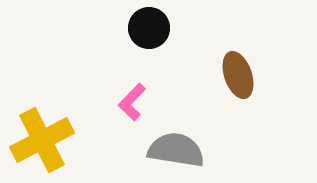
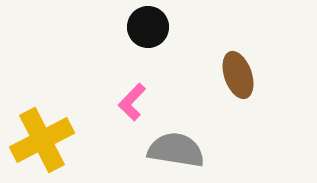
black circle: moved 1 px left, 1 px up
